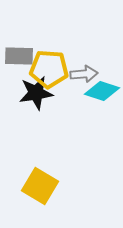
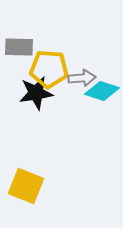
gray rectangle: moved 9 px up
gray arrow: moved 2 px left, 4 px down
yellow square: moved 14 px left; rotated 9 degrees counterclockwise
